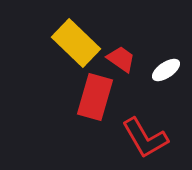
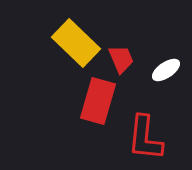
red trapezoid: rotated 32 degrees clockwise
red rectangle: moved 3 px right, 4 px down
red L-shape: rotated 36 degrees clockwise
